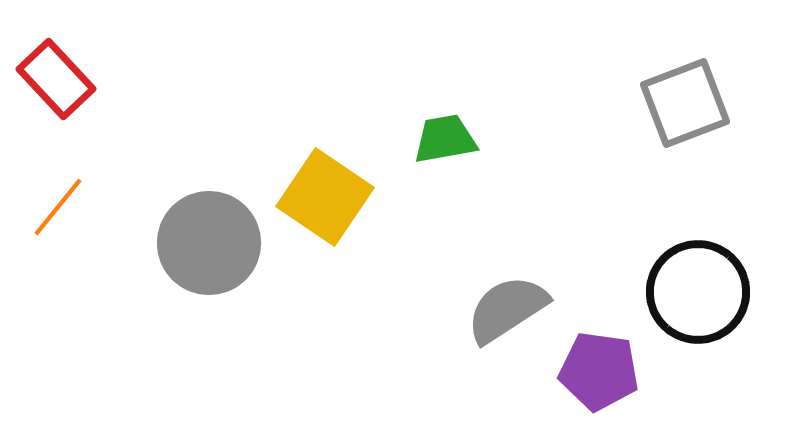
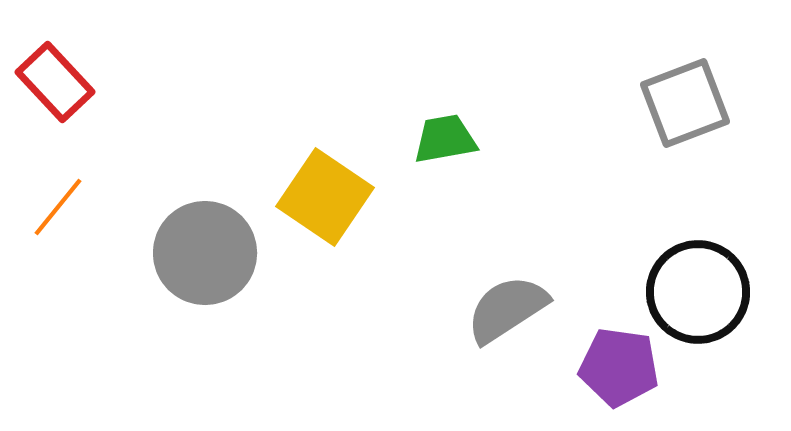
red rectangle: moved 1 px left, 3 px down
gray circle: moved 4 px left, 10 px down
purple pentagon: moved 20 px right, 4 px up
